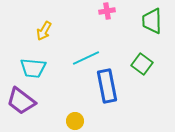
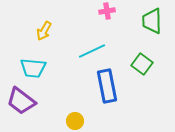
cyan line: moved 6 px right, 7 px up
